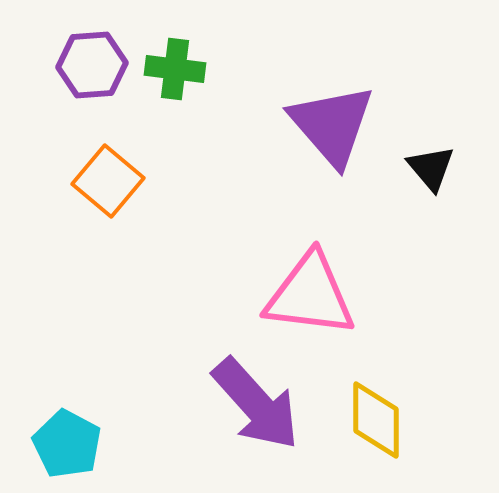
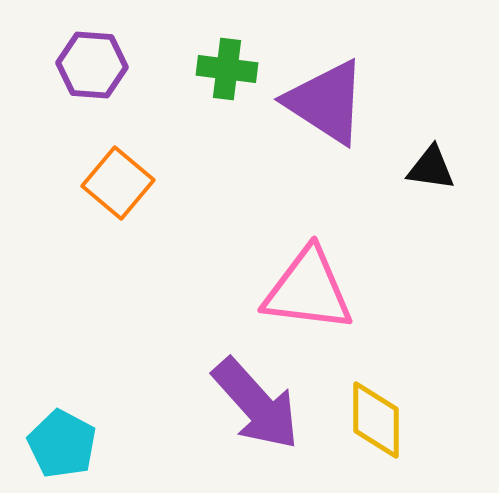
purple hexagon: rotated 8 degrees clockwise
green cross: moved 52 px right
purple triangle: moved 6 px left, 23 px up; rotated 16 degrees counterclockwise
black triangle: rotated 42 degrees counterclockwise
orange square: moved 10 px right, 2 px down
pink triangle: moved 2 px left, 5 px up
cyan pentagon: moved 5 px left
